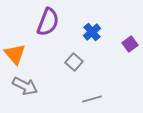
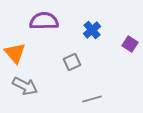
purple semicircle: moved 4 px left, 1 px up; rotated 112 degrees counterclockwise
blue cross: moved 2 px up
purple square: rotated 21 degrees counterclockwise
orange triangle: moved 1 px up
gray square: moved 2 px left; rotated 24 degrees clockwise
